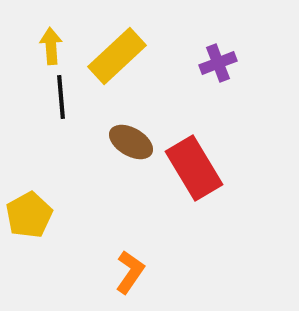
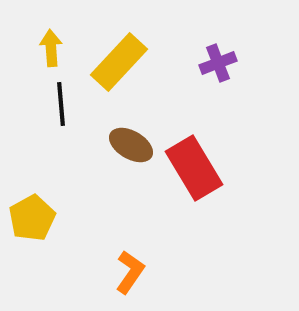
yellow arrow: moved 2 px down
yellow rectangle: moved 2 px right, 6 px down; rotated 4 degrees counterclockwise
black line: moved 7 px down
brown ellipse: moved 3 px down
yellow pentagon: moved 3 px right, 3 px down
